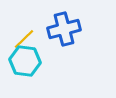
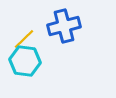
blue cross: moved 3 px up
